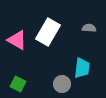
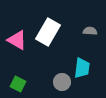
gray semicircle: moved 1 px right, 3 px down
gray circle: moved 2 px up
